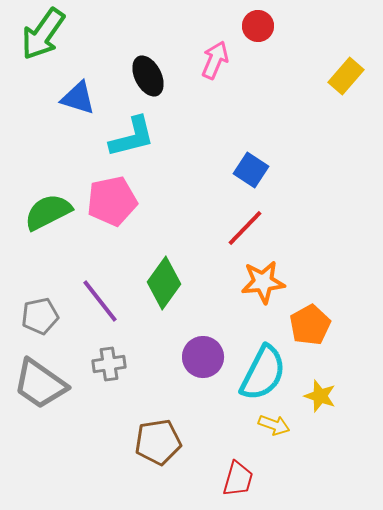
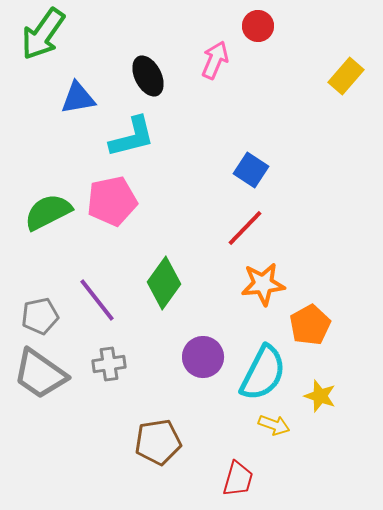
blue triangle: rotated 27 degrees counterclockwise
orange star: moved 2 px down
purple line: moved 3 px left, 1 px up
gray trapezoid: moved 10 px up
